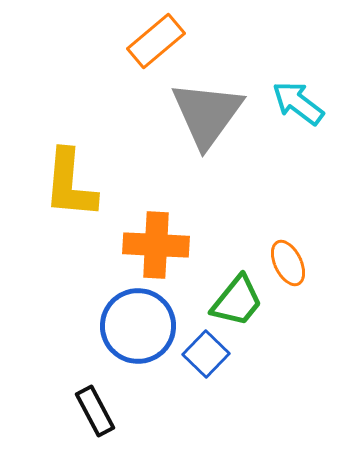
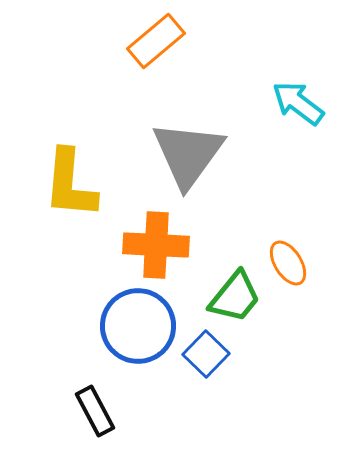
gray triangle: moved 19 px left, 40 px down
orange ellipse: rotated 6 degrees counterclockwise
green trapezoid: moved 2 px left, 4 px up
